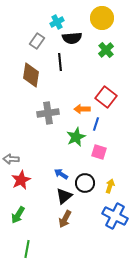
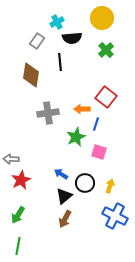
green line: moved 9 px left, 3 px up
